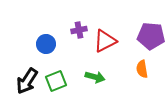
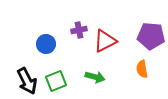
black arrow: rotated 60 degrees counterclockwise
